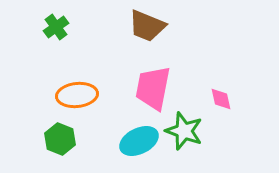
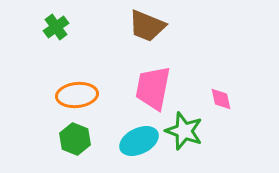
green hexagon: moved 15 px right
